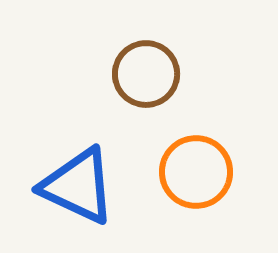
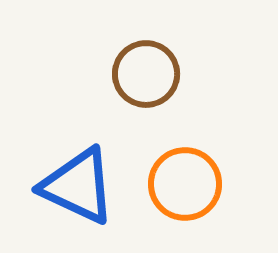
orange circle: moved 11 px left, 12 px down
